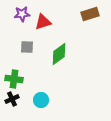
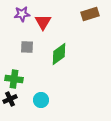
red triangle: rotated 42 degrees counterclockwise
black cross: moved 2 px left
